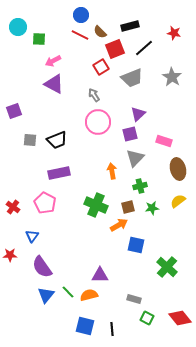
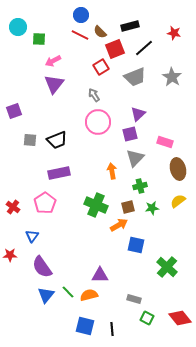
gray trapezoid at (132, 78): moved 3 px right, 1 px up
purple triangle at (54, 84): rotated 40 degrees clockwise
pink rectangle at (164, 141): moved 1 px right, 1 px down
pink pentagon at (45, 203): rotated 10 degrees clockwise
